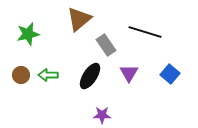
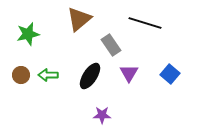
black line: moved 9 px up
gray rectangle: moved 5 px right
